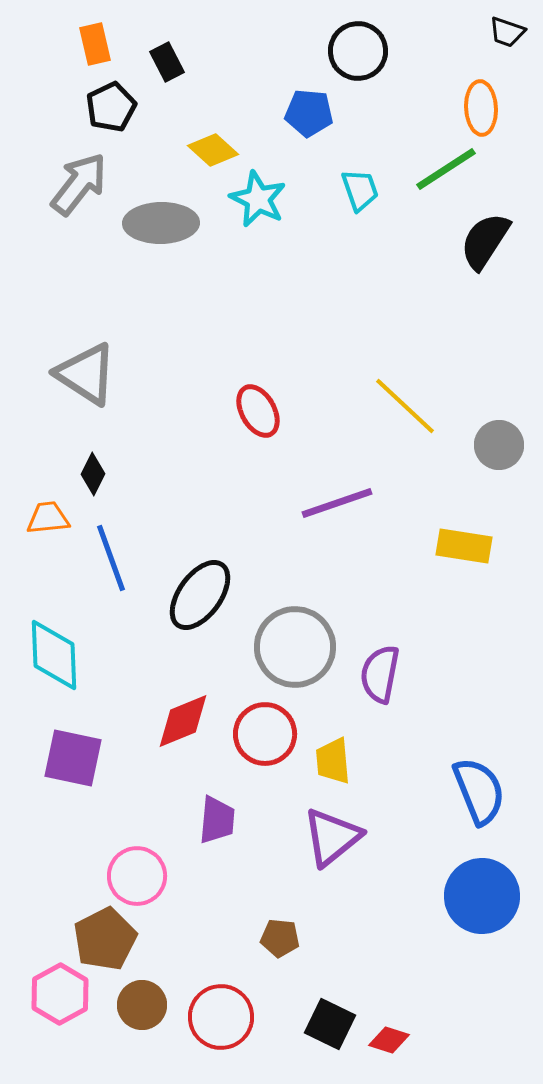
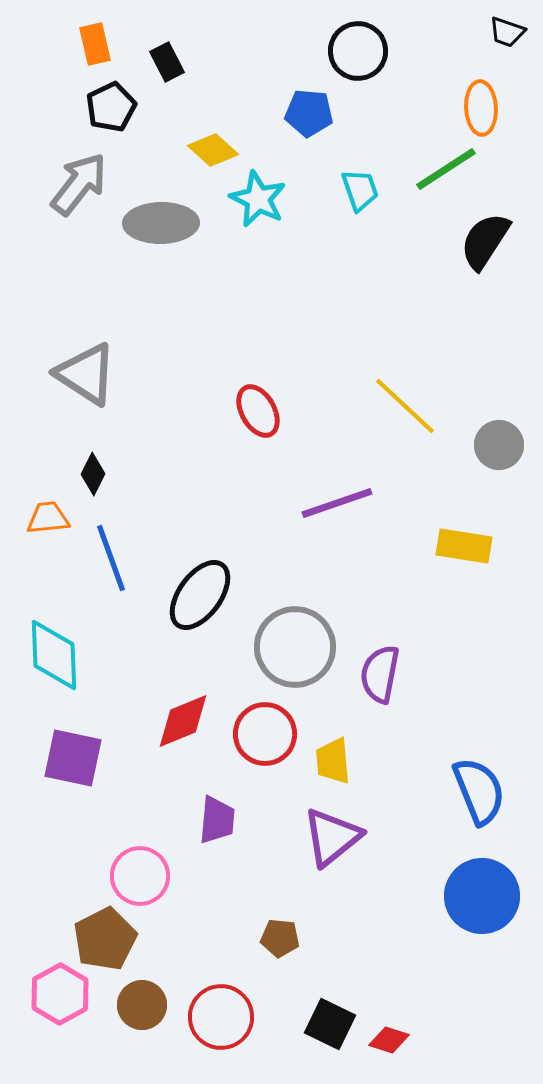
pink circle at (137, 876): moved 3 px right
